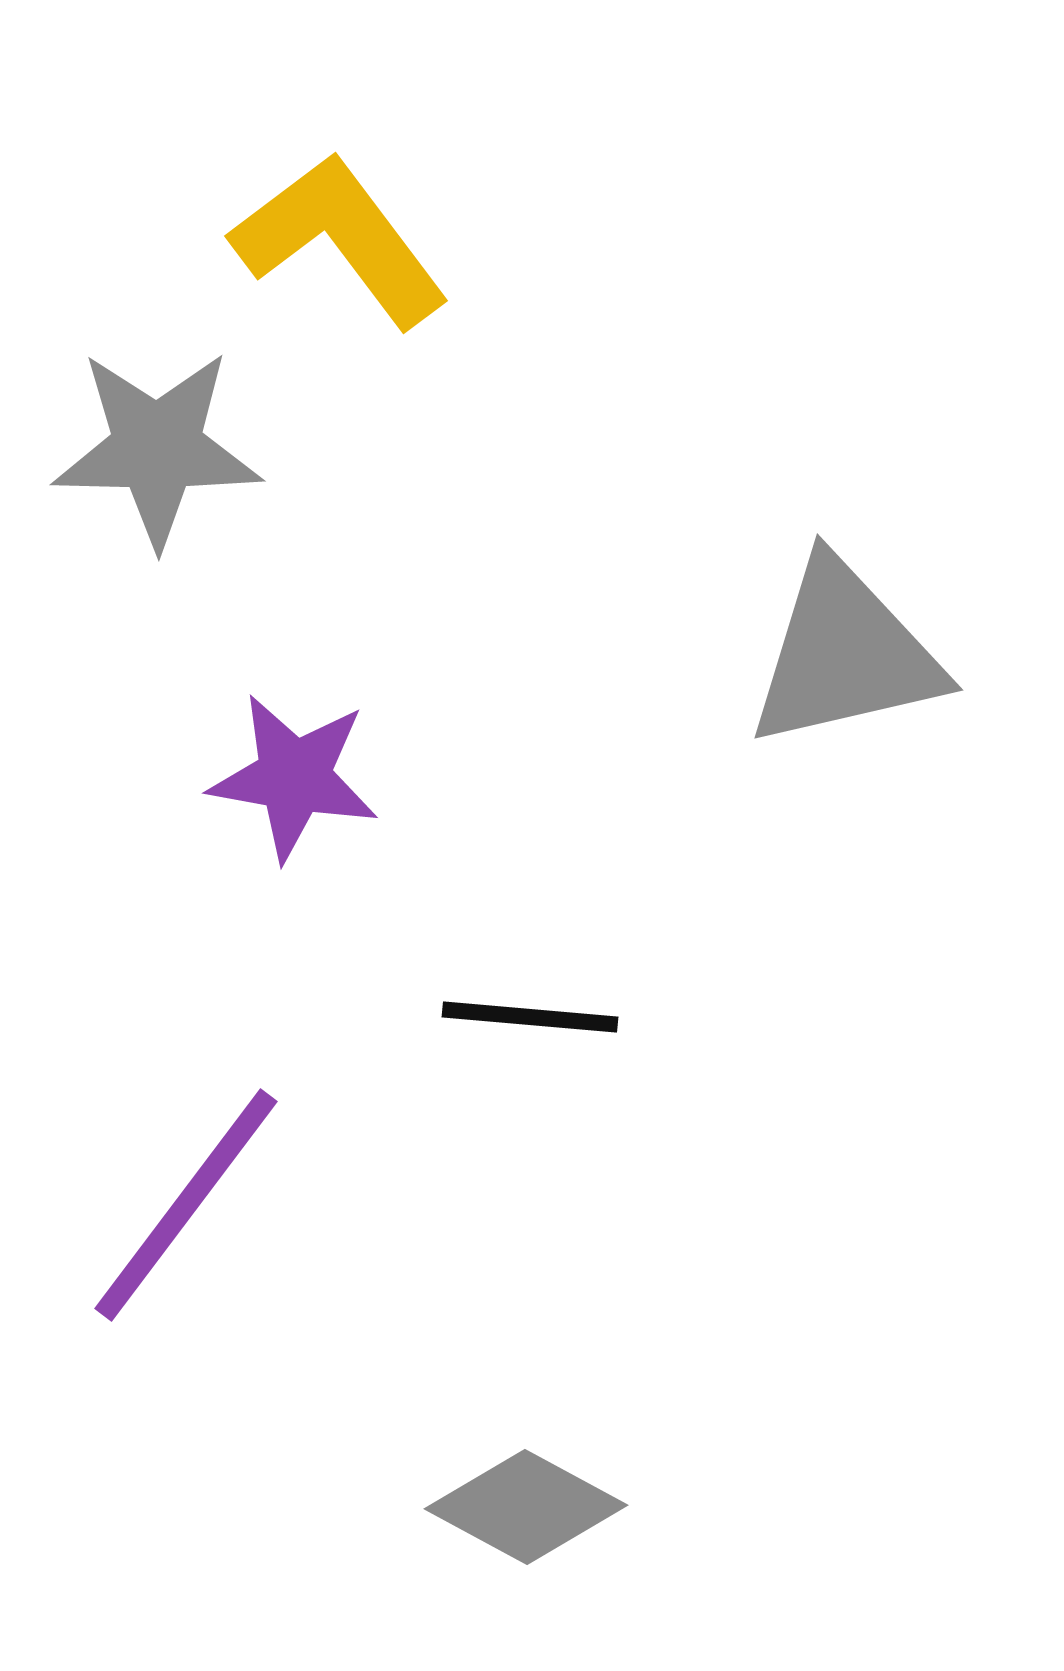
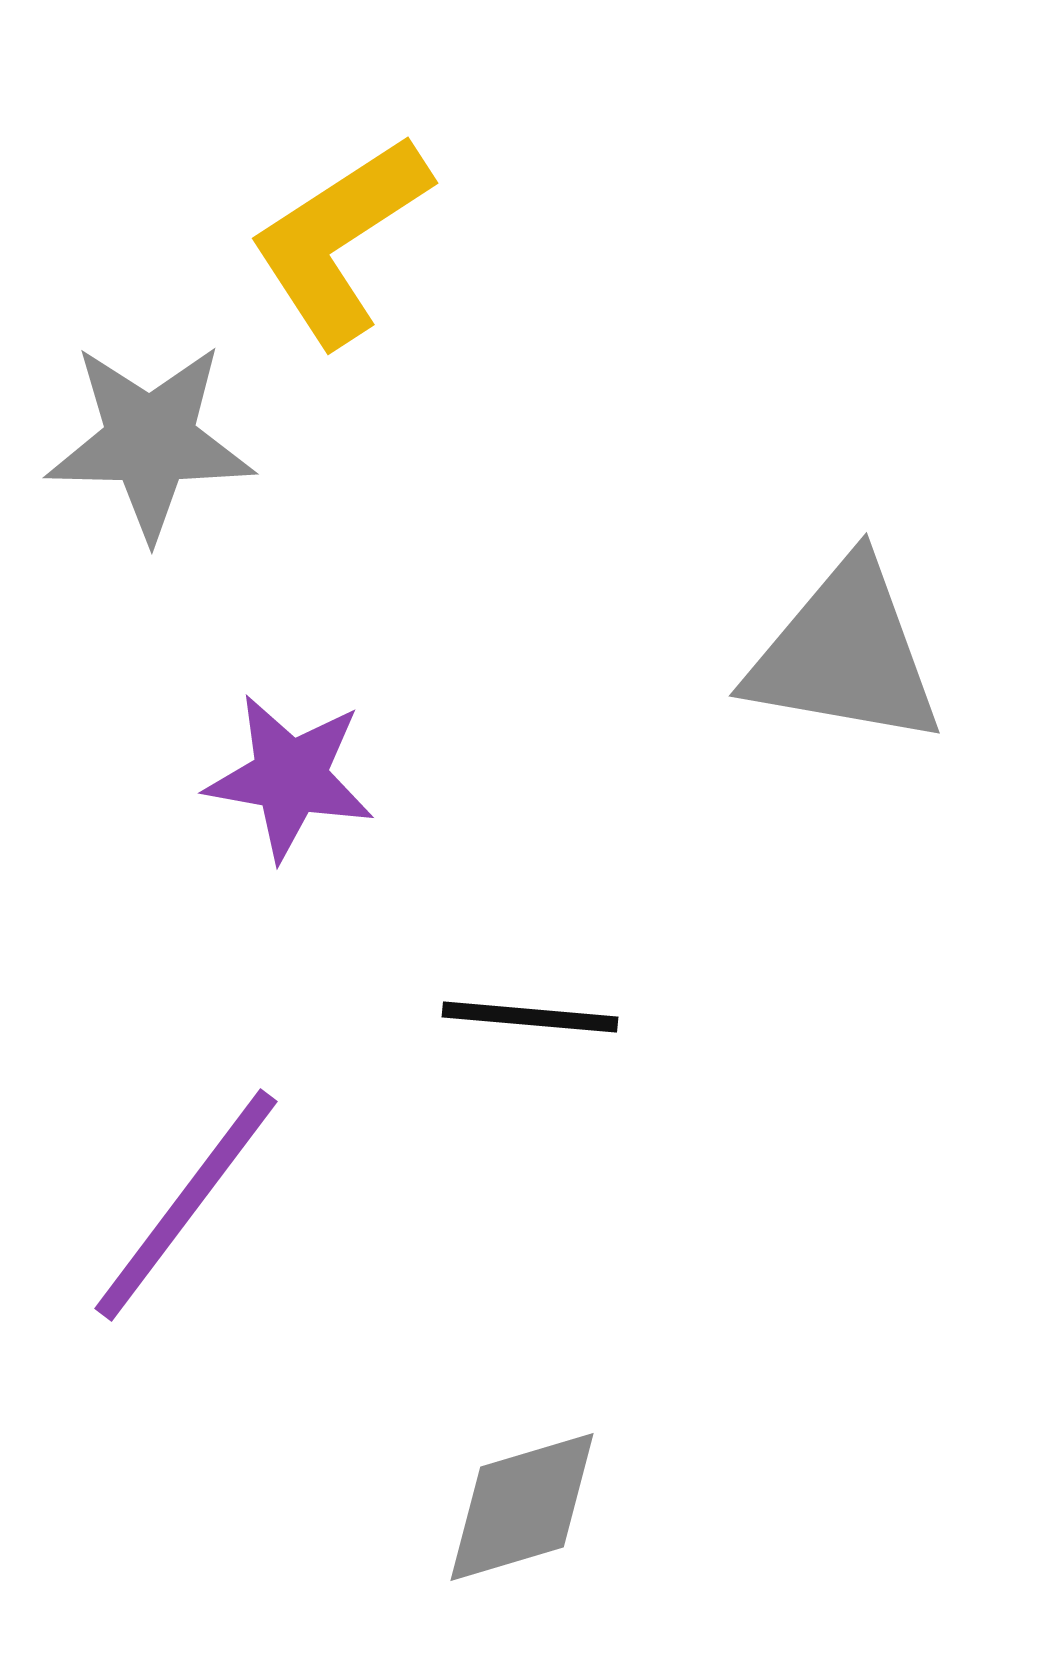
yellow L-shape: rotated 86 degrees counterclockwise
gray star: moved 7 px left, 7 px up
gray triangle: rotated 23 degrees clockwise
purple star: moved 4 px left
gray diamond: moved 4 px left; rotated 45 degrees counterclockwise
